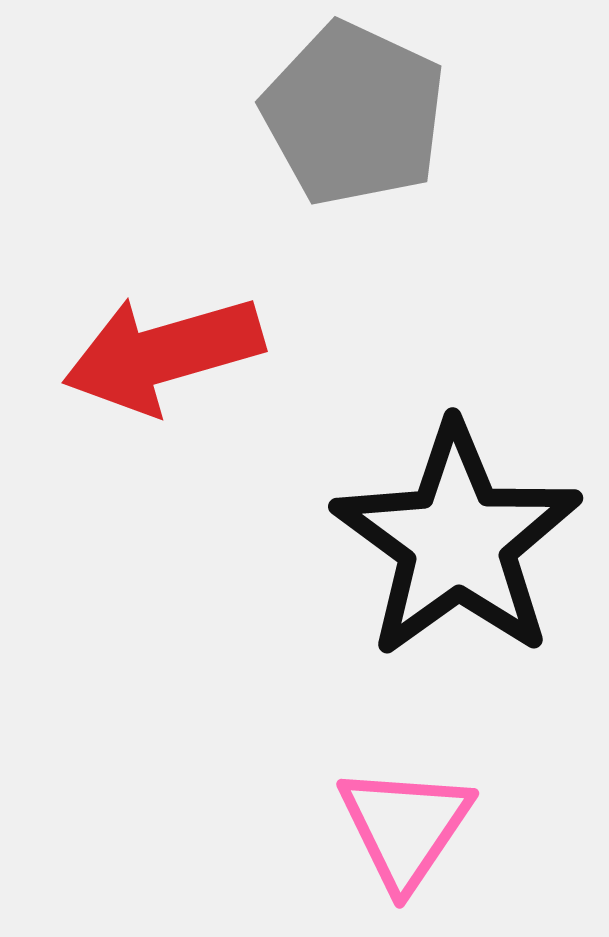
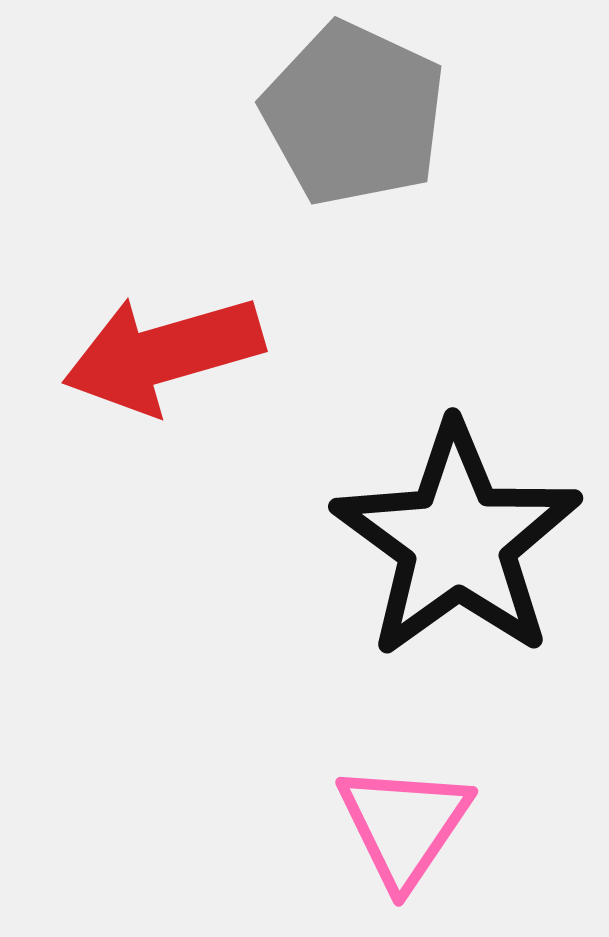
pink triangle: moved 1 px left, 2 px up
